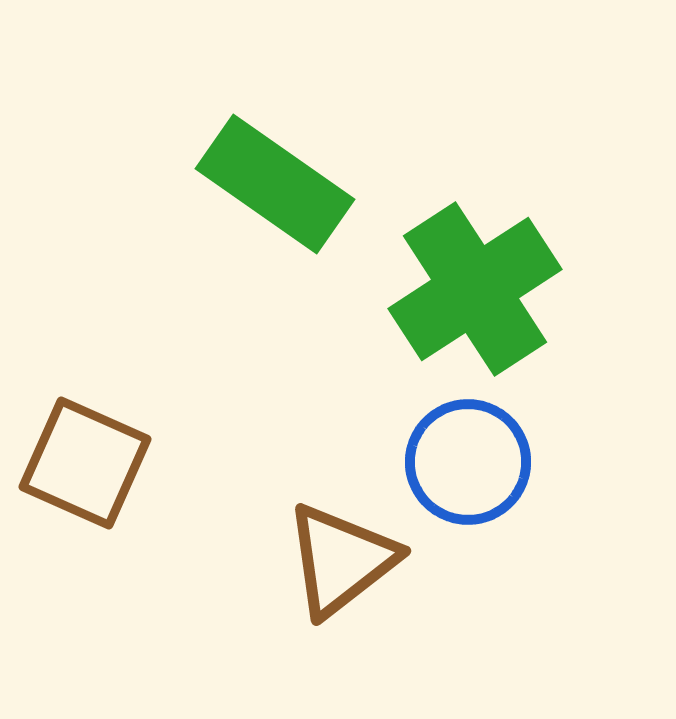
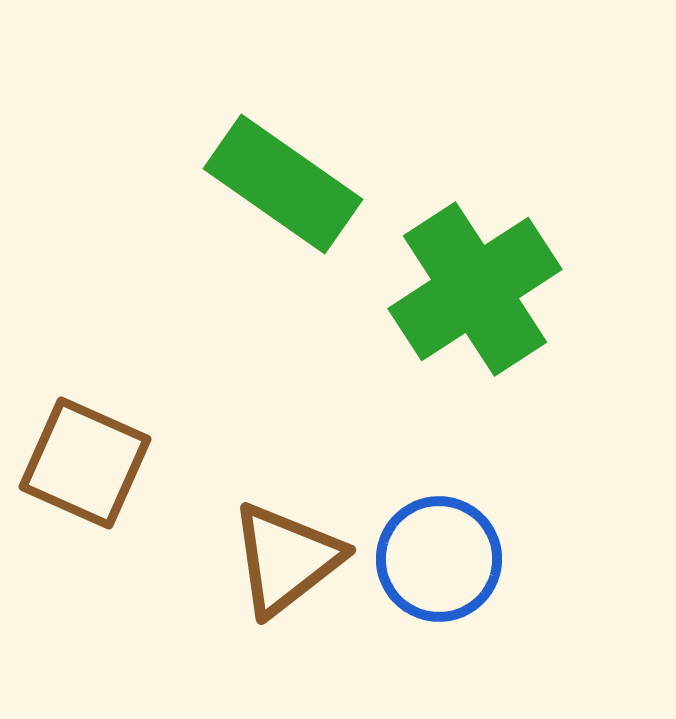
green rectangle: moved 8 px right
blue circle: moved 29 px left, 97 px down
brown triangle: moved 55 px left, 1 px up
